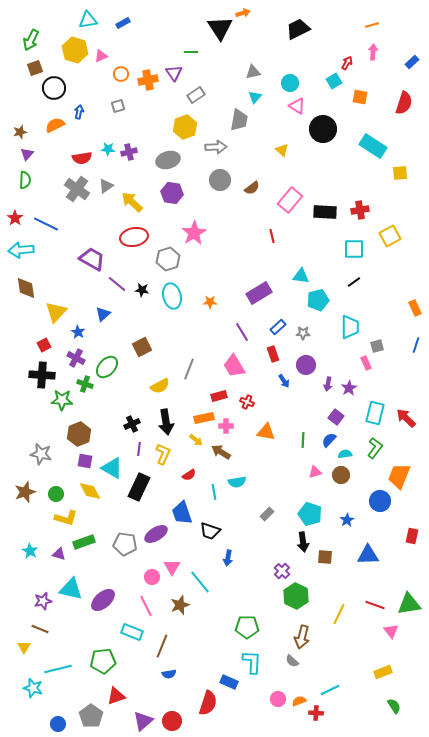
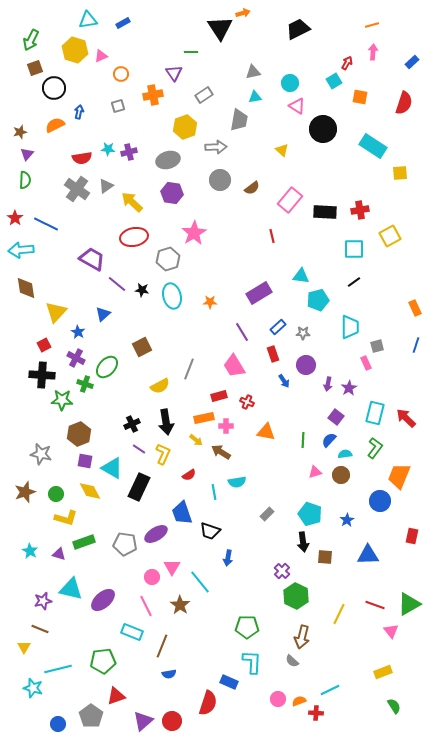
orange cross at (148, 80): moved 5 px right, 15 px down
gray rectangle at (196, 95): moved 8 px right
cyan triangle at (255, 97): rotated 40 degrees clockwise
purple line at (139, 449): rotated 64 degrees counterclockwise
green triangle at (409, 604): rotated 20 degrees counterclockwise
brown star at (180, 605): rotated 18 degrees counterclockwise
